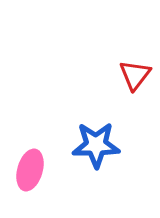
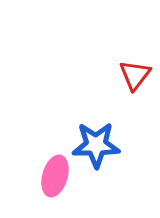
pink ellipse: moved 25 px right, 6 px down
